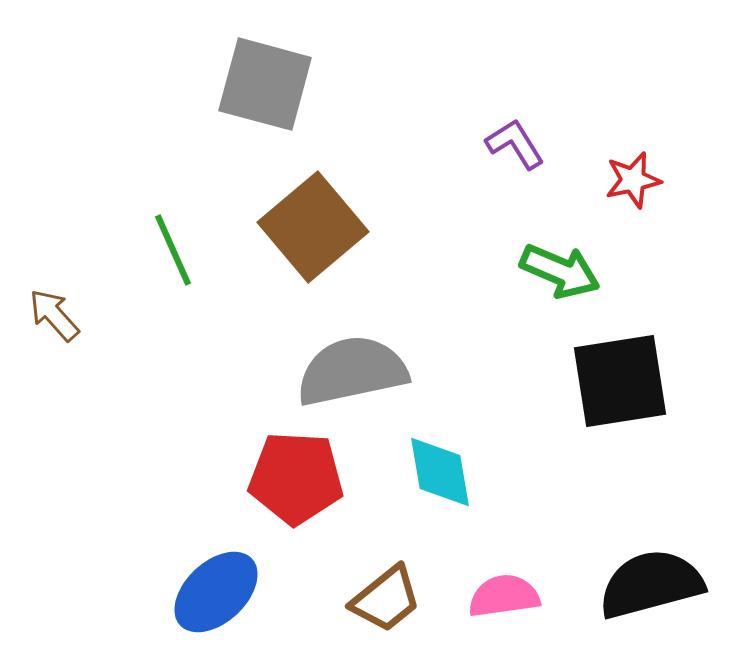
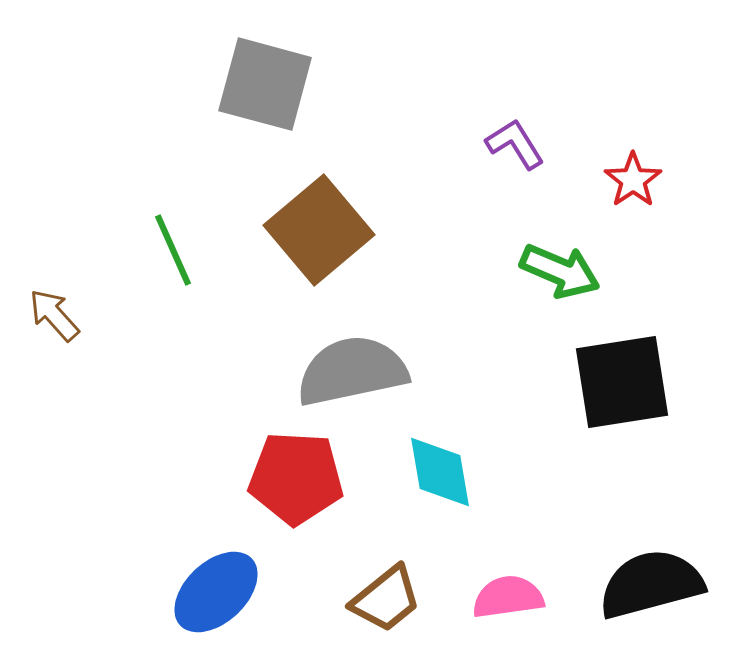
red star: rotated 22 degrees counterclockwise
brown square: moved 6 px right, 3 px down
black square: moved 2 px right, 1 px down
pink semicircle: moved 4 px right, 1 px down
